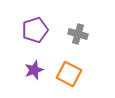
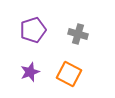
purple pentagon: moved 2 px left
purple star: moved 4 px left, 2 px down
